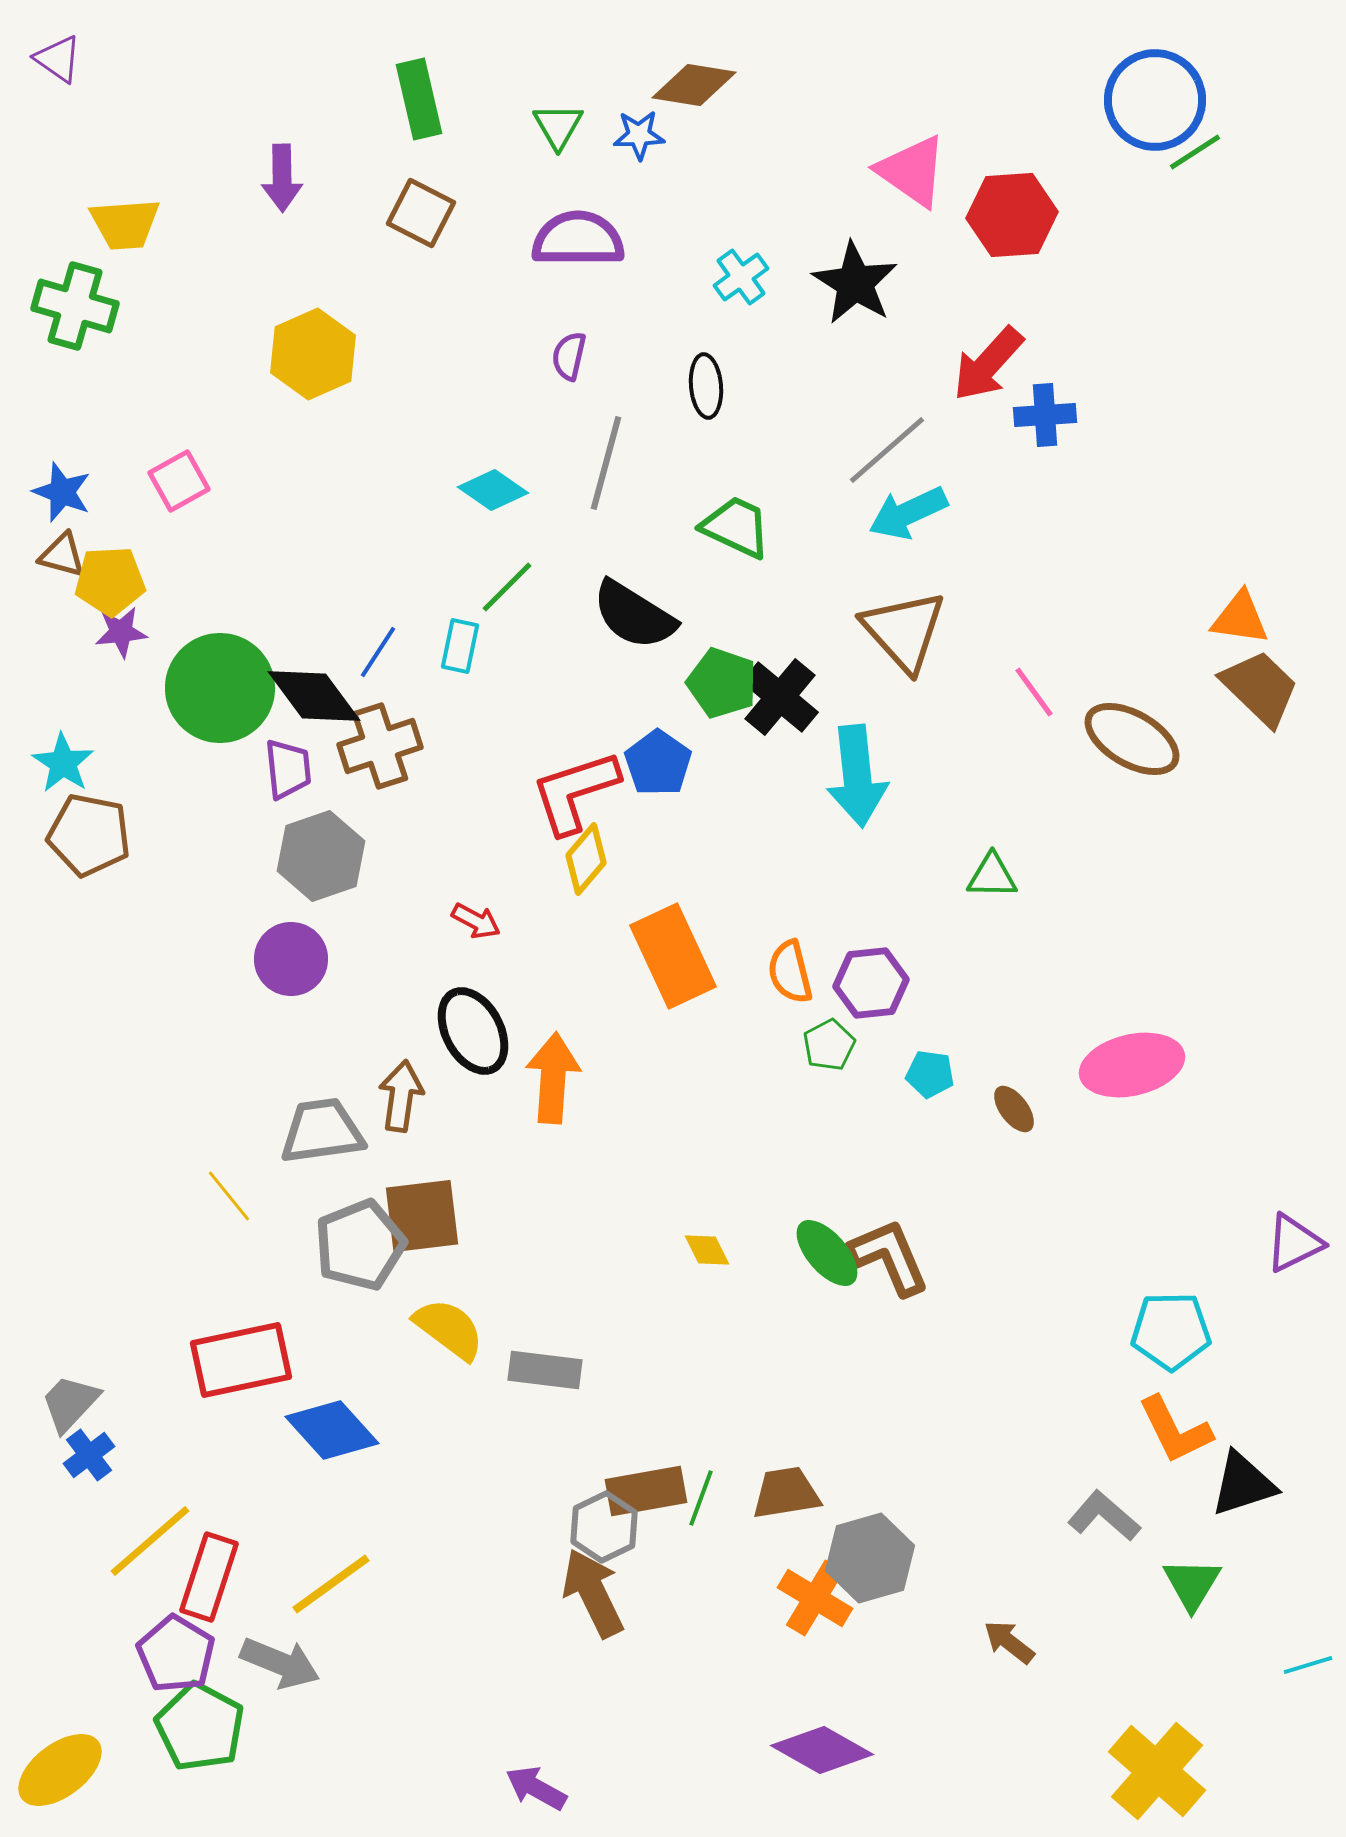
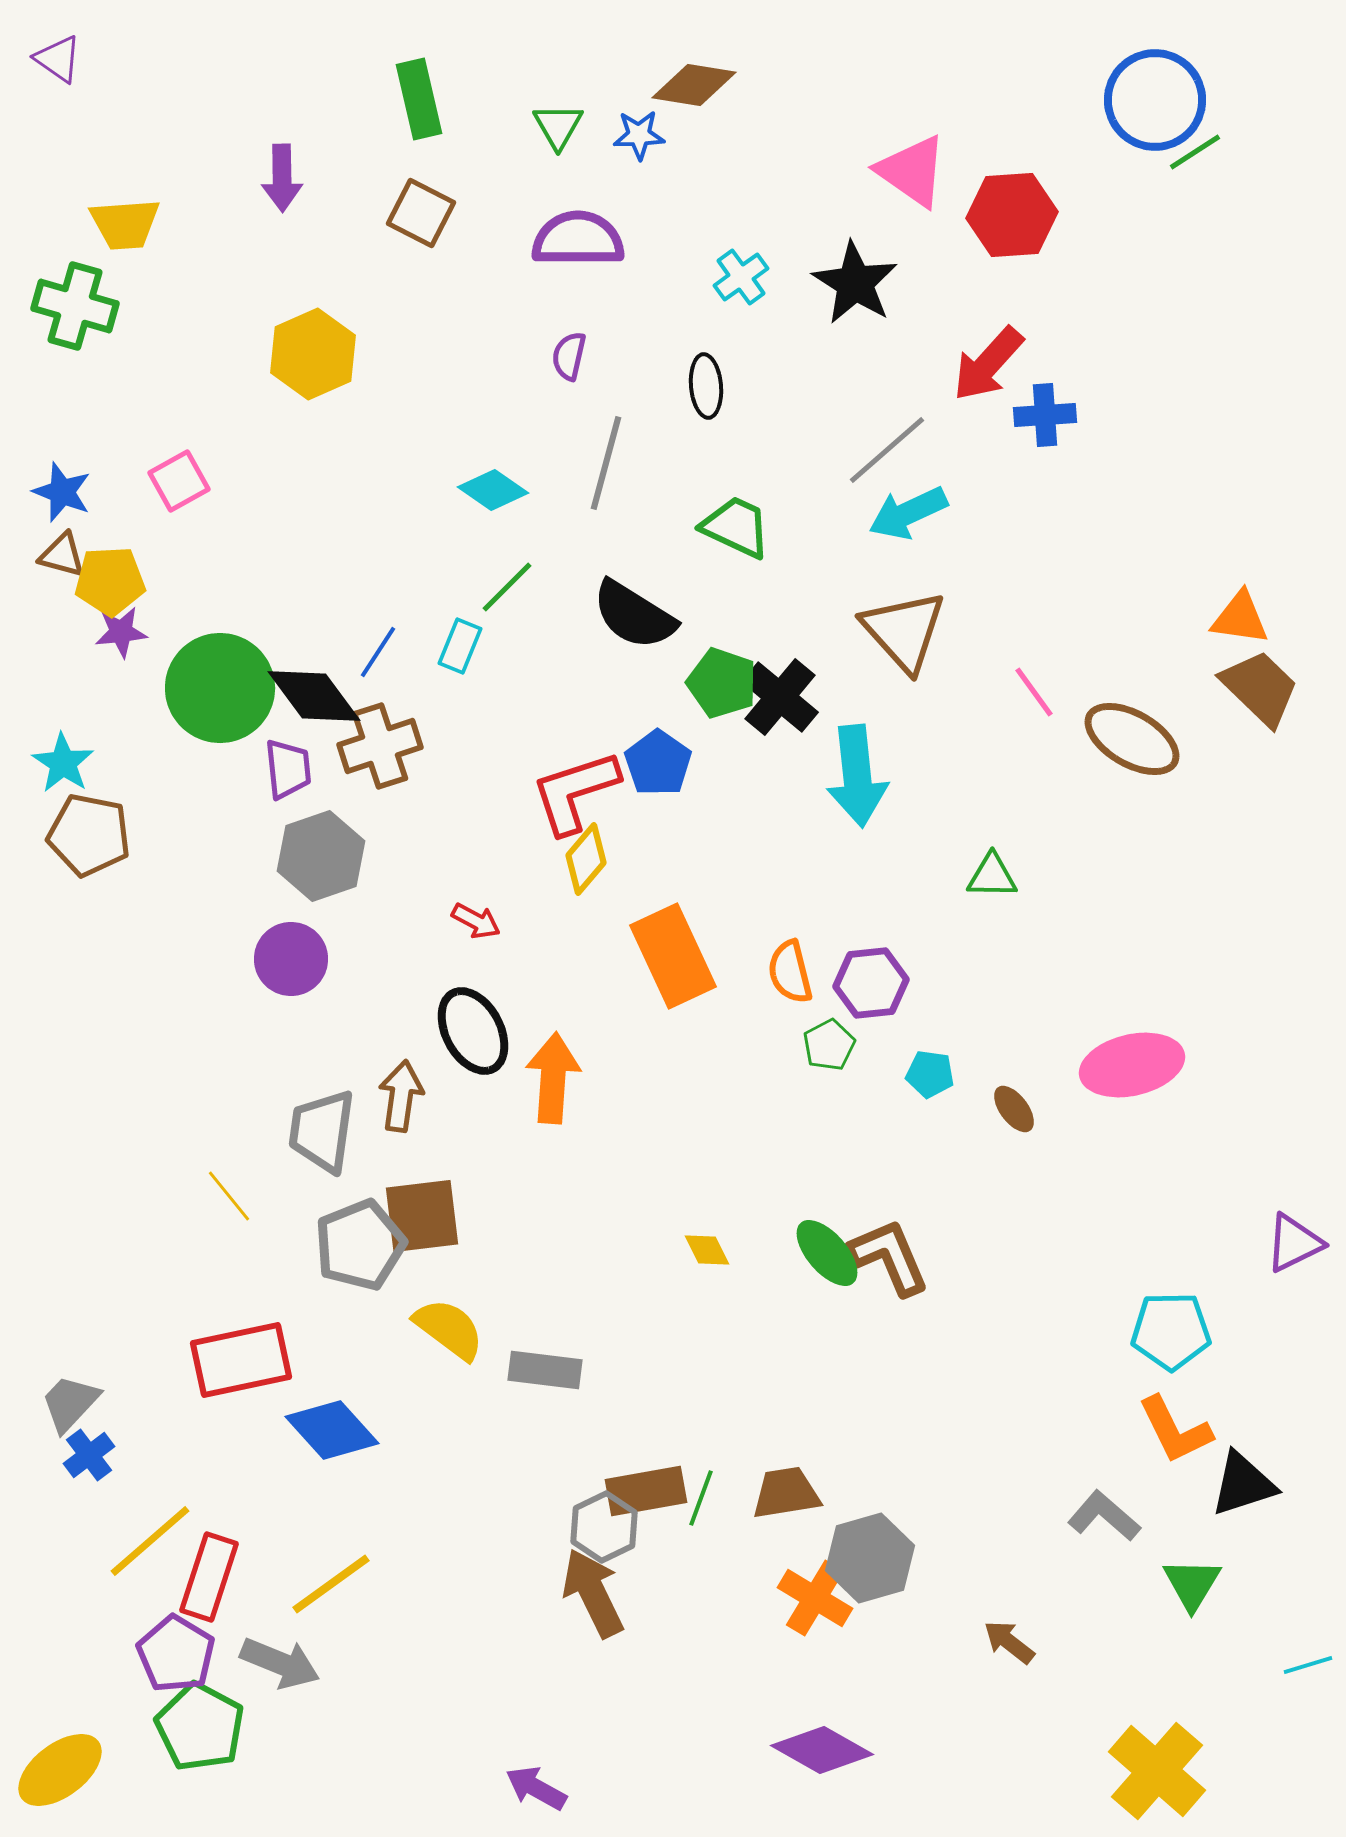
cyan rectangle at (460, 646): rotated 10 degrees clockwise
gray trapezoid at (322, 1131): rotated 74 degrees counterclockwise
